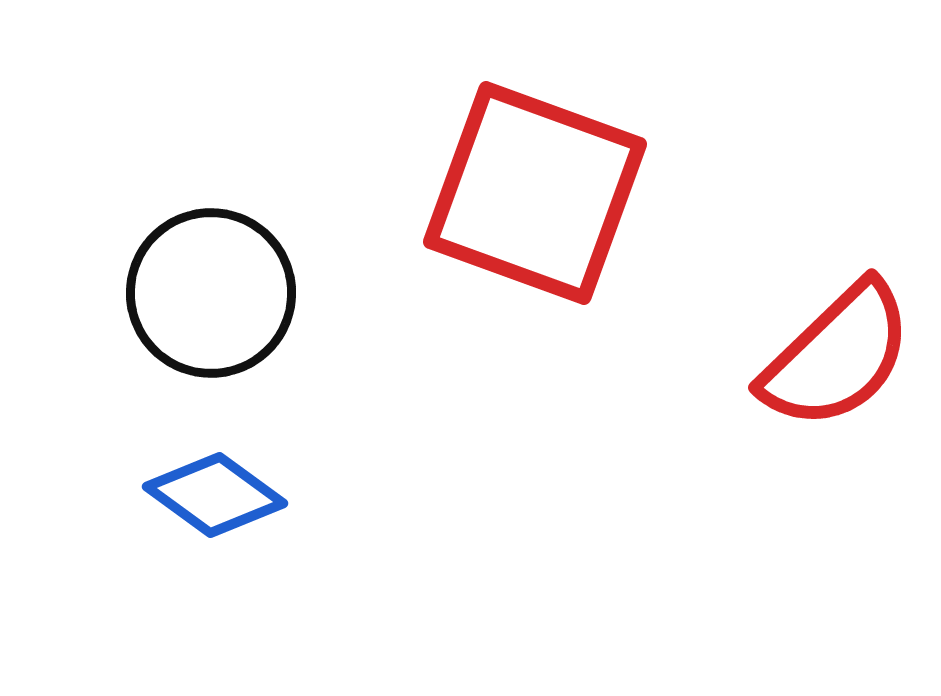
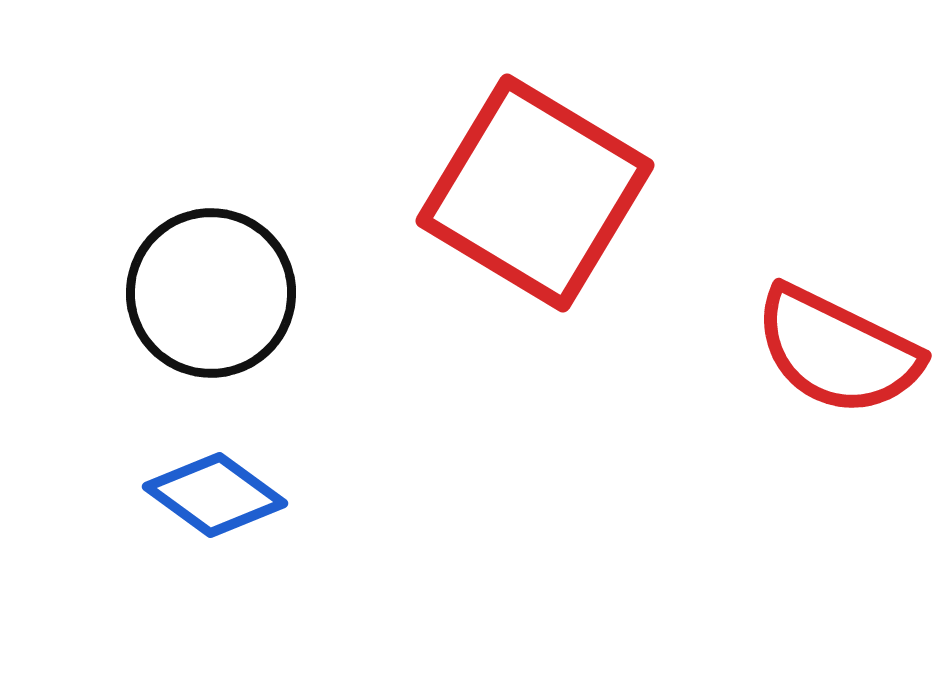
red square: rotated 11 degrees clockwise
red semicircle: moved 5 px up; rotated 70 degrees clockwise
